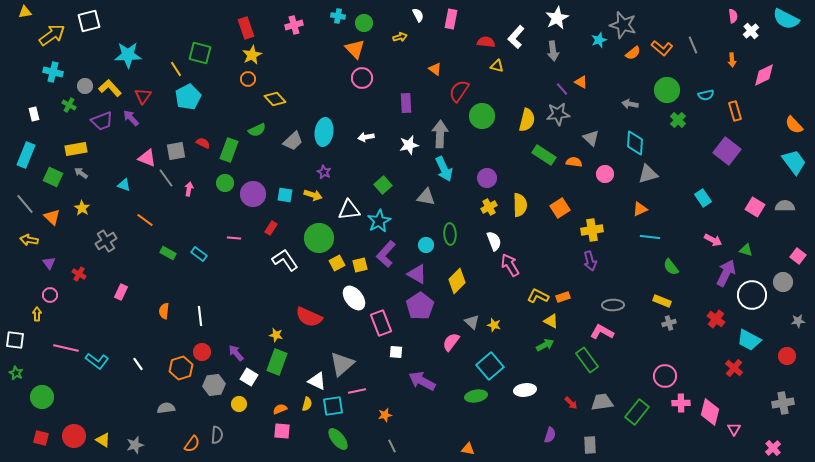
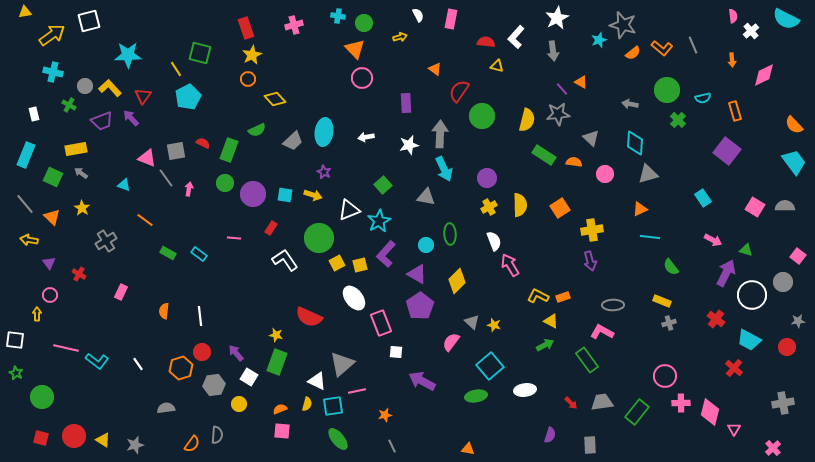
cyan semicircle at (706, 95): moved 3 px left, 3 px down
white triangle at (349, 210): rotated 15 degrees counterclockwise
red circle at (787, 356): moved 9 px up
